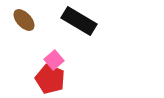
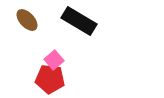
brown ellipse: moved 3 px right
red pentagon: rotated 16 degrees counterclockwise
